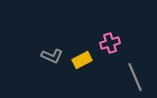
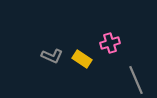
yellow rectangle: moved 1 px up; rotated 60 degrees clockwise
gray line: moved 1 px right, 3 px down
